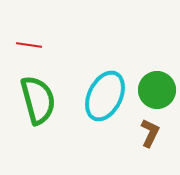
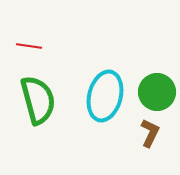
red line: moved 1 px down
green circle: moved 2 px down
cyan ellipse: rotated 12 degrees counterclockwise
